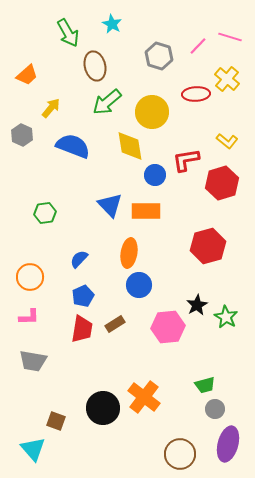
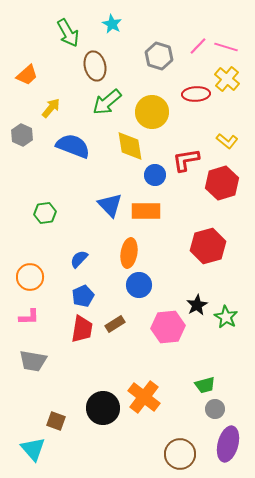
pink line at (230, 37): moved 4 px left, 10 px down
